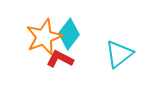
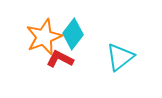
cyan diamond: moved 4 px right
cyan triangle: moved 1 px right, 3 px down
